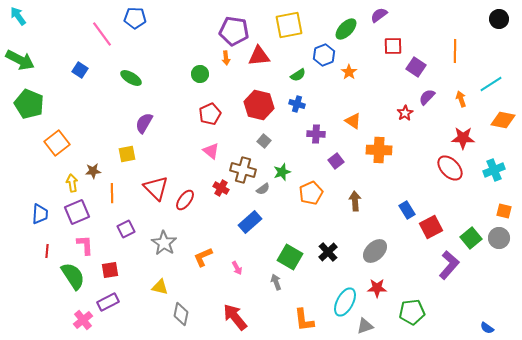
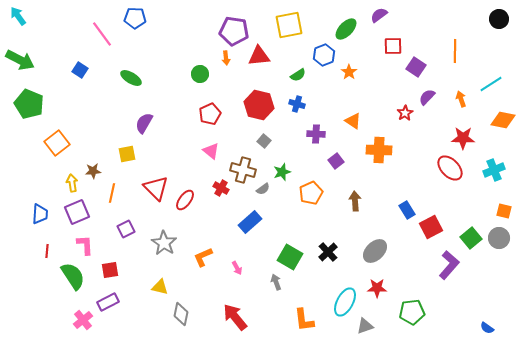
orange line at (112, 193): rotated 12 degrees clockwise
